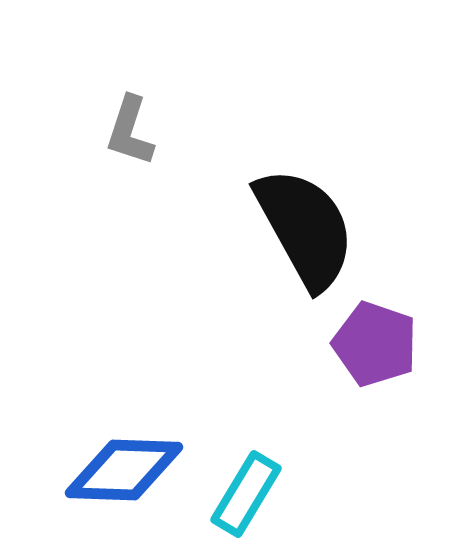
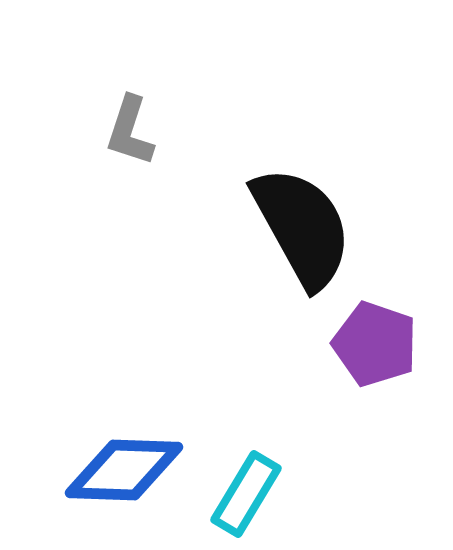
black semicircle: moved 3 px left, 1 px up
